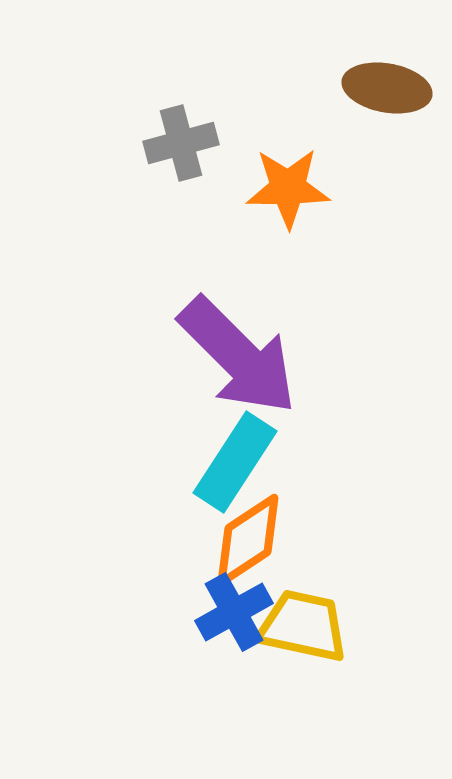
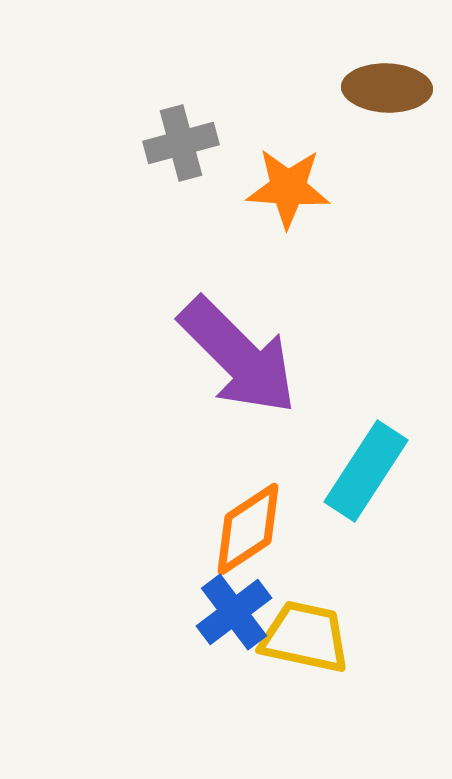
brown ellipse: rotated 8 degrees counterclockwise
orange star: rotated 4 degrees clockwise
cyan rectangle: moved 131 px right, 9 px down
orange diamond: moved 11 px up
blue cross: rotated 8 degrees counterclockwise
yellow trapezoid: moved 2 px right, 11 px down
